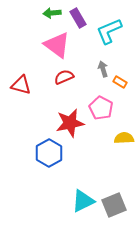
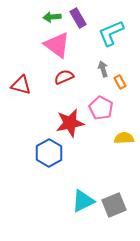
green arrow: moved 4 px down
cyan L-shape: moved 2 px right, 2 px down
orange rectangle: rotated 32 degrees clockwise
